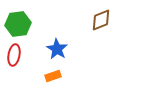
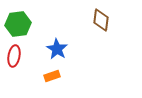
brown diamond: rotated 60 degrees counterclockwise
red ellipse: moved 1 px down
orange rectangle: moved 1 px left
